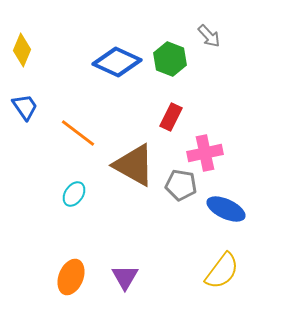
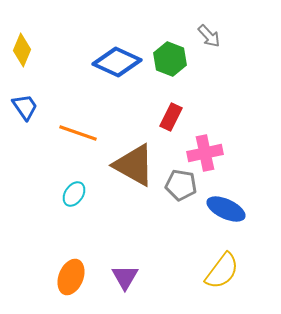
orange line: rotated 18 degrees counterclockwise
